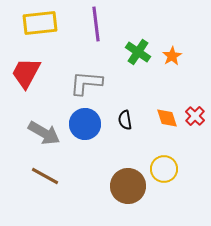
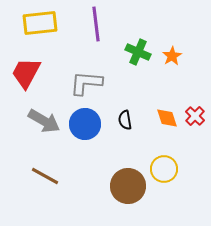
green cross: rotated 10 degrees counterclockwise
gray arrow: moved 12 px up
